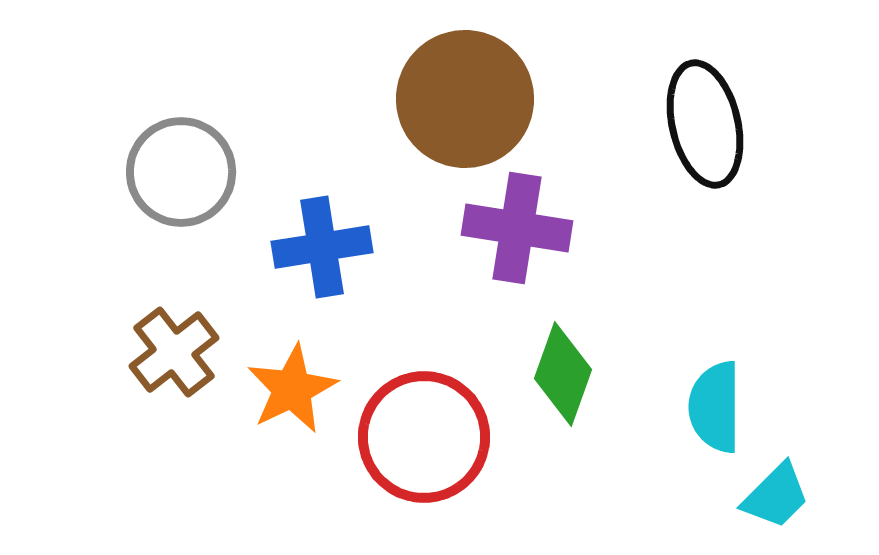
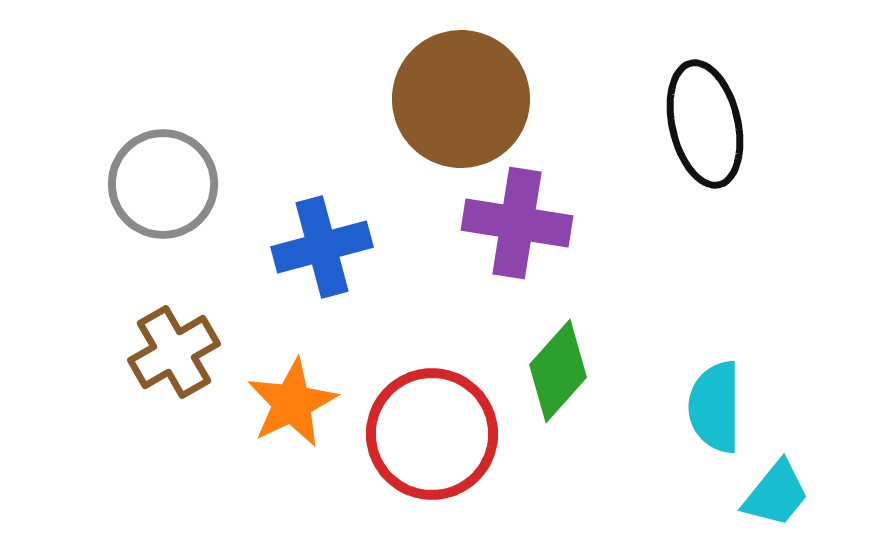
brown circle: moved 4 px left
gray circle: moved 18 px left, 12 px down
purple cross: moved 5 px up
blue cross: rotated 6 degrees counterclockwise
brown cross: rotated 8 degrees clockwise
green diamond: moved 5 px left, 3 px up; rotated 22 degrees clockwise
orange star: moved 14 px down
red circle: moved 8 px right, 3 px up
cyan trapezoid: moved 2 px up; rotated 6 degrees counterclockwise
